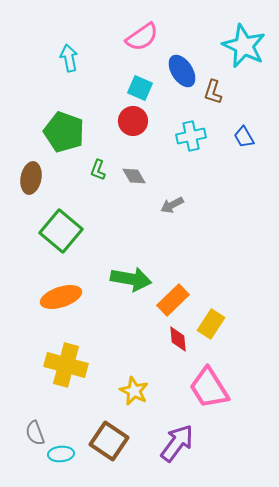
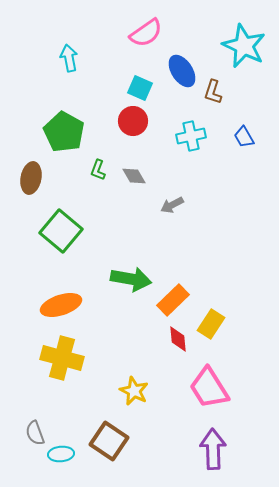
pink semicircle: moved 4 px right, 4 px up
green pentagon: rotated 9 degrees clockwise
orange ellipse: moved 8 px down
yellow cross: moved 4 px left, 7 px up
purple arrow: moved 36 px right, 6 px down; rotated 39 degrees counterclockwise
